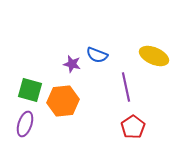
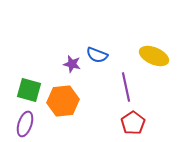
green square: moved 1 px left
red pentagon: moved 4 px up
